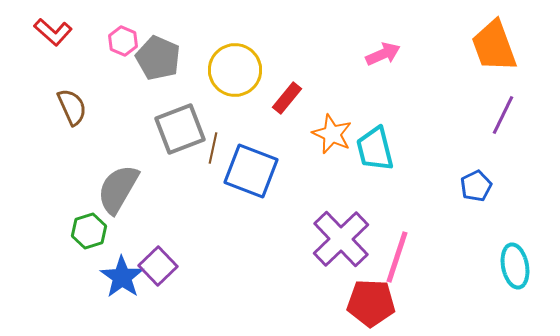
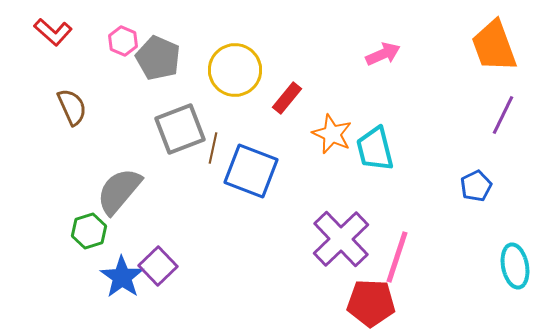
gray semicircle: moved 1 px right, 2 px down; rotated 10 degrees clockwise
